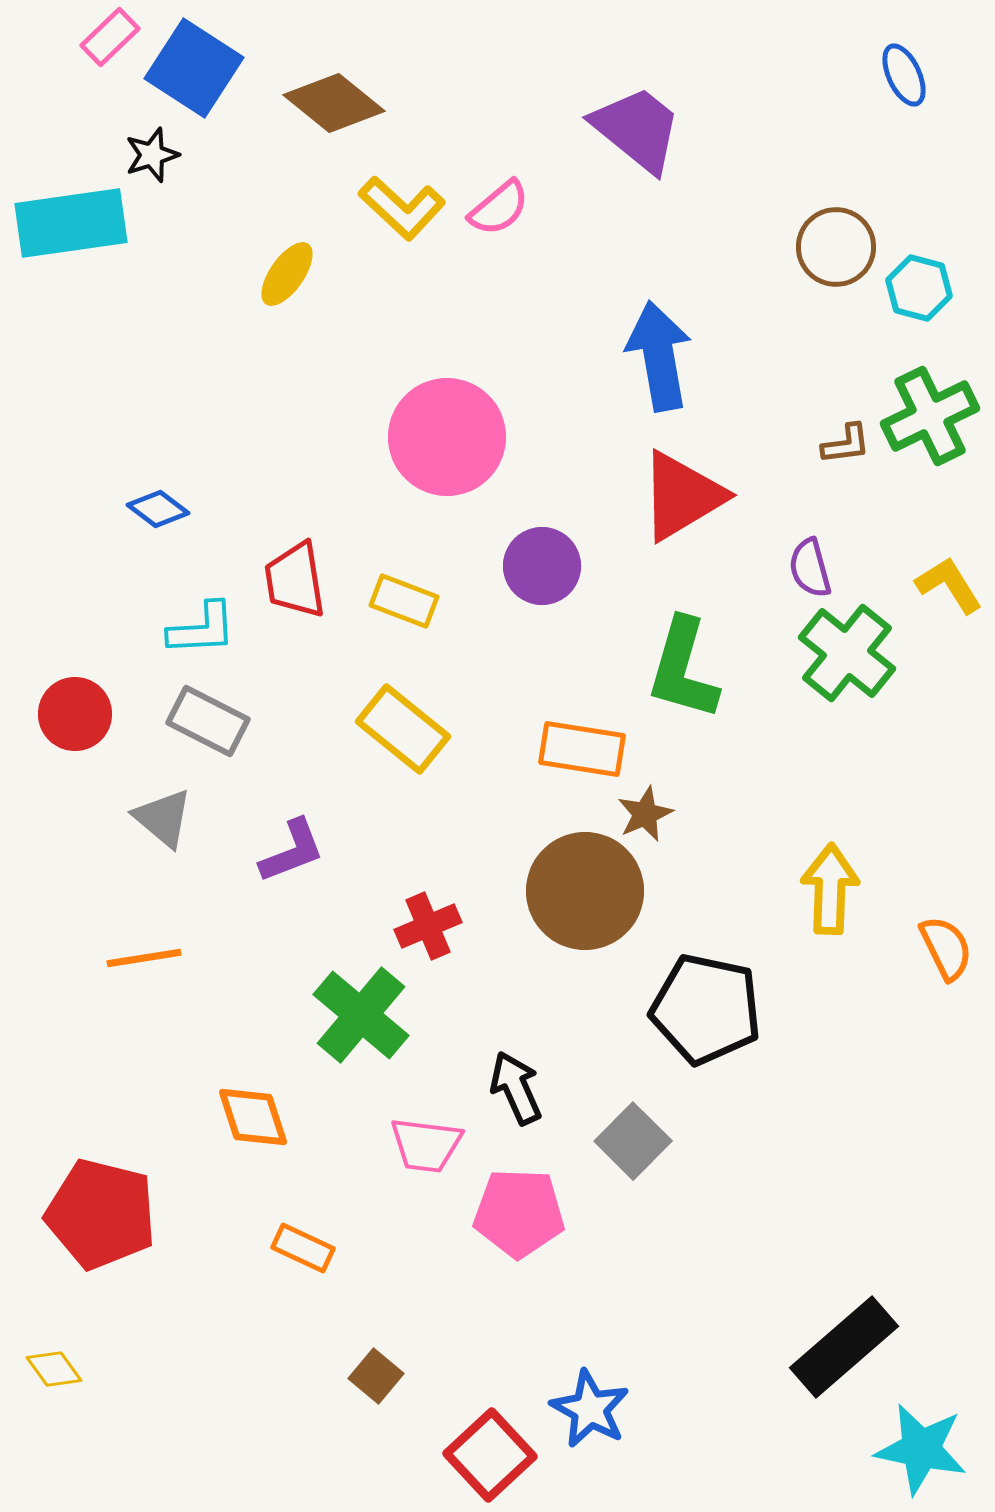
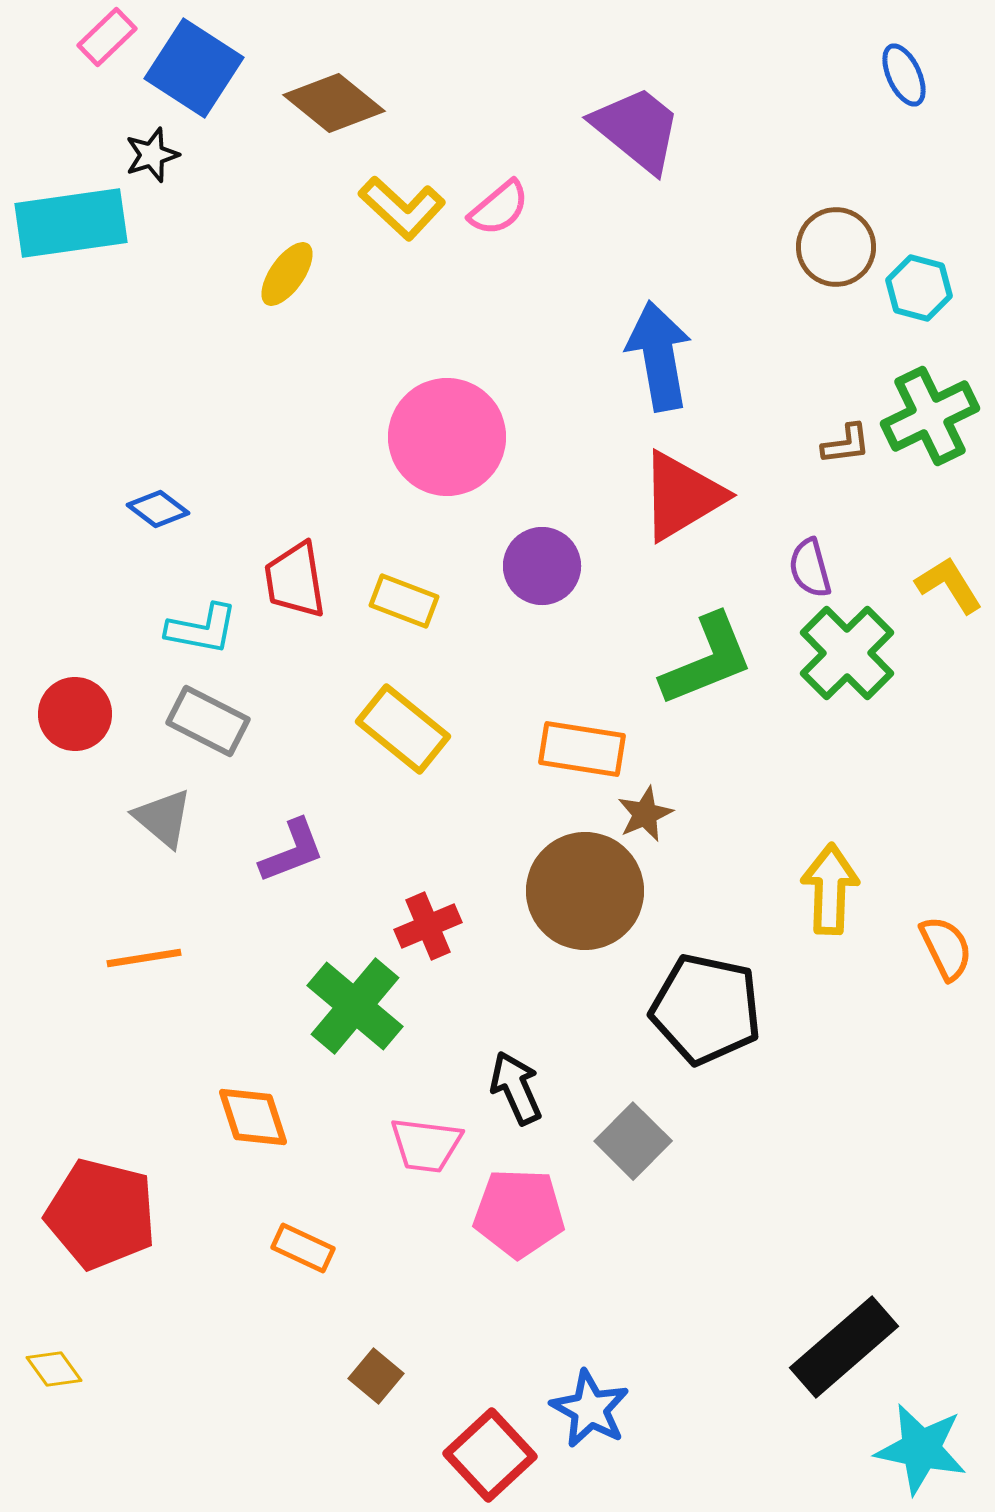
pink rectangle at (110, 37): moved 3 px left
cyan L-shape at (202, 629): rotated 14 degrees clockwise
green cross at (847, 653): rotated 6 degrees clockwise
green L-shape at (683, 669): moved 24 px right, 9 px up; rotated 128 degrees counterclockwise
green cross at (361, 1015): moved 6 px left, 9 px up
